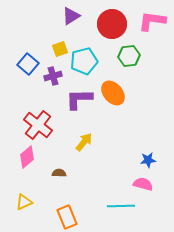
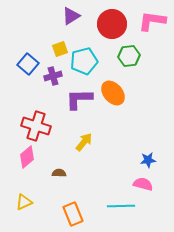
red cross: moved 2 px left, 1 px down; rotated 20 degrees counterclockwise
orange rectangle: moved 6 px right, 3 px up
